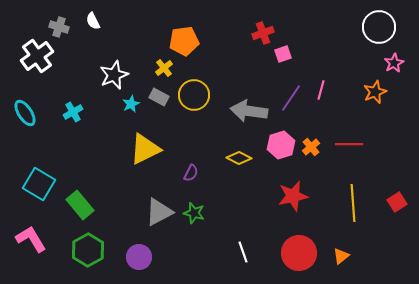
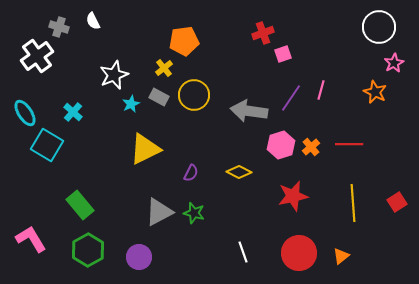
orange star: rotated 25 degrees counterclockwise
cyan cross: rotated 18 degrees counterclockwise
yellow diamond: moved 14 px down
cyan square: moved 8 px right, 39 px up
